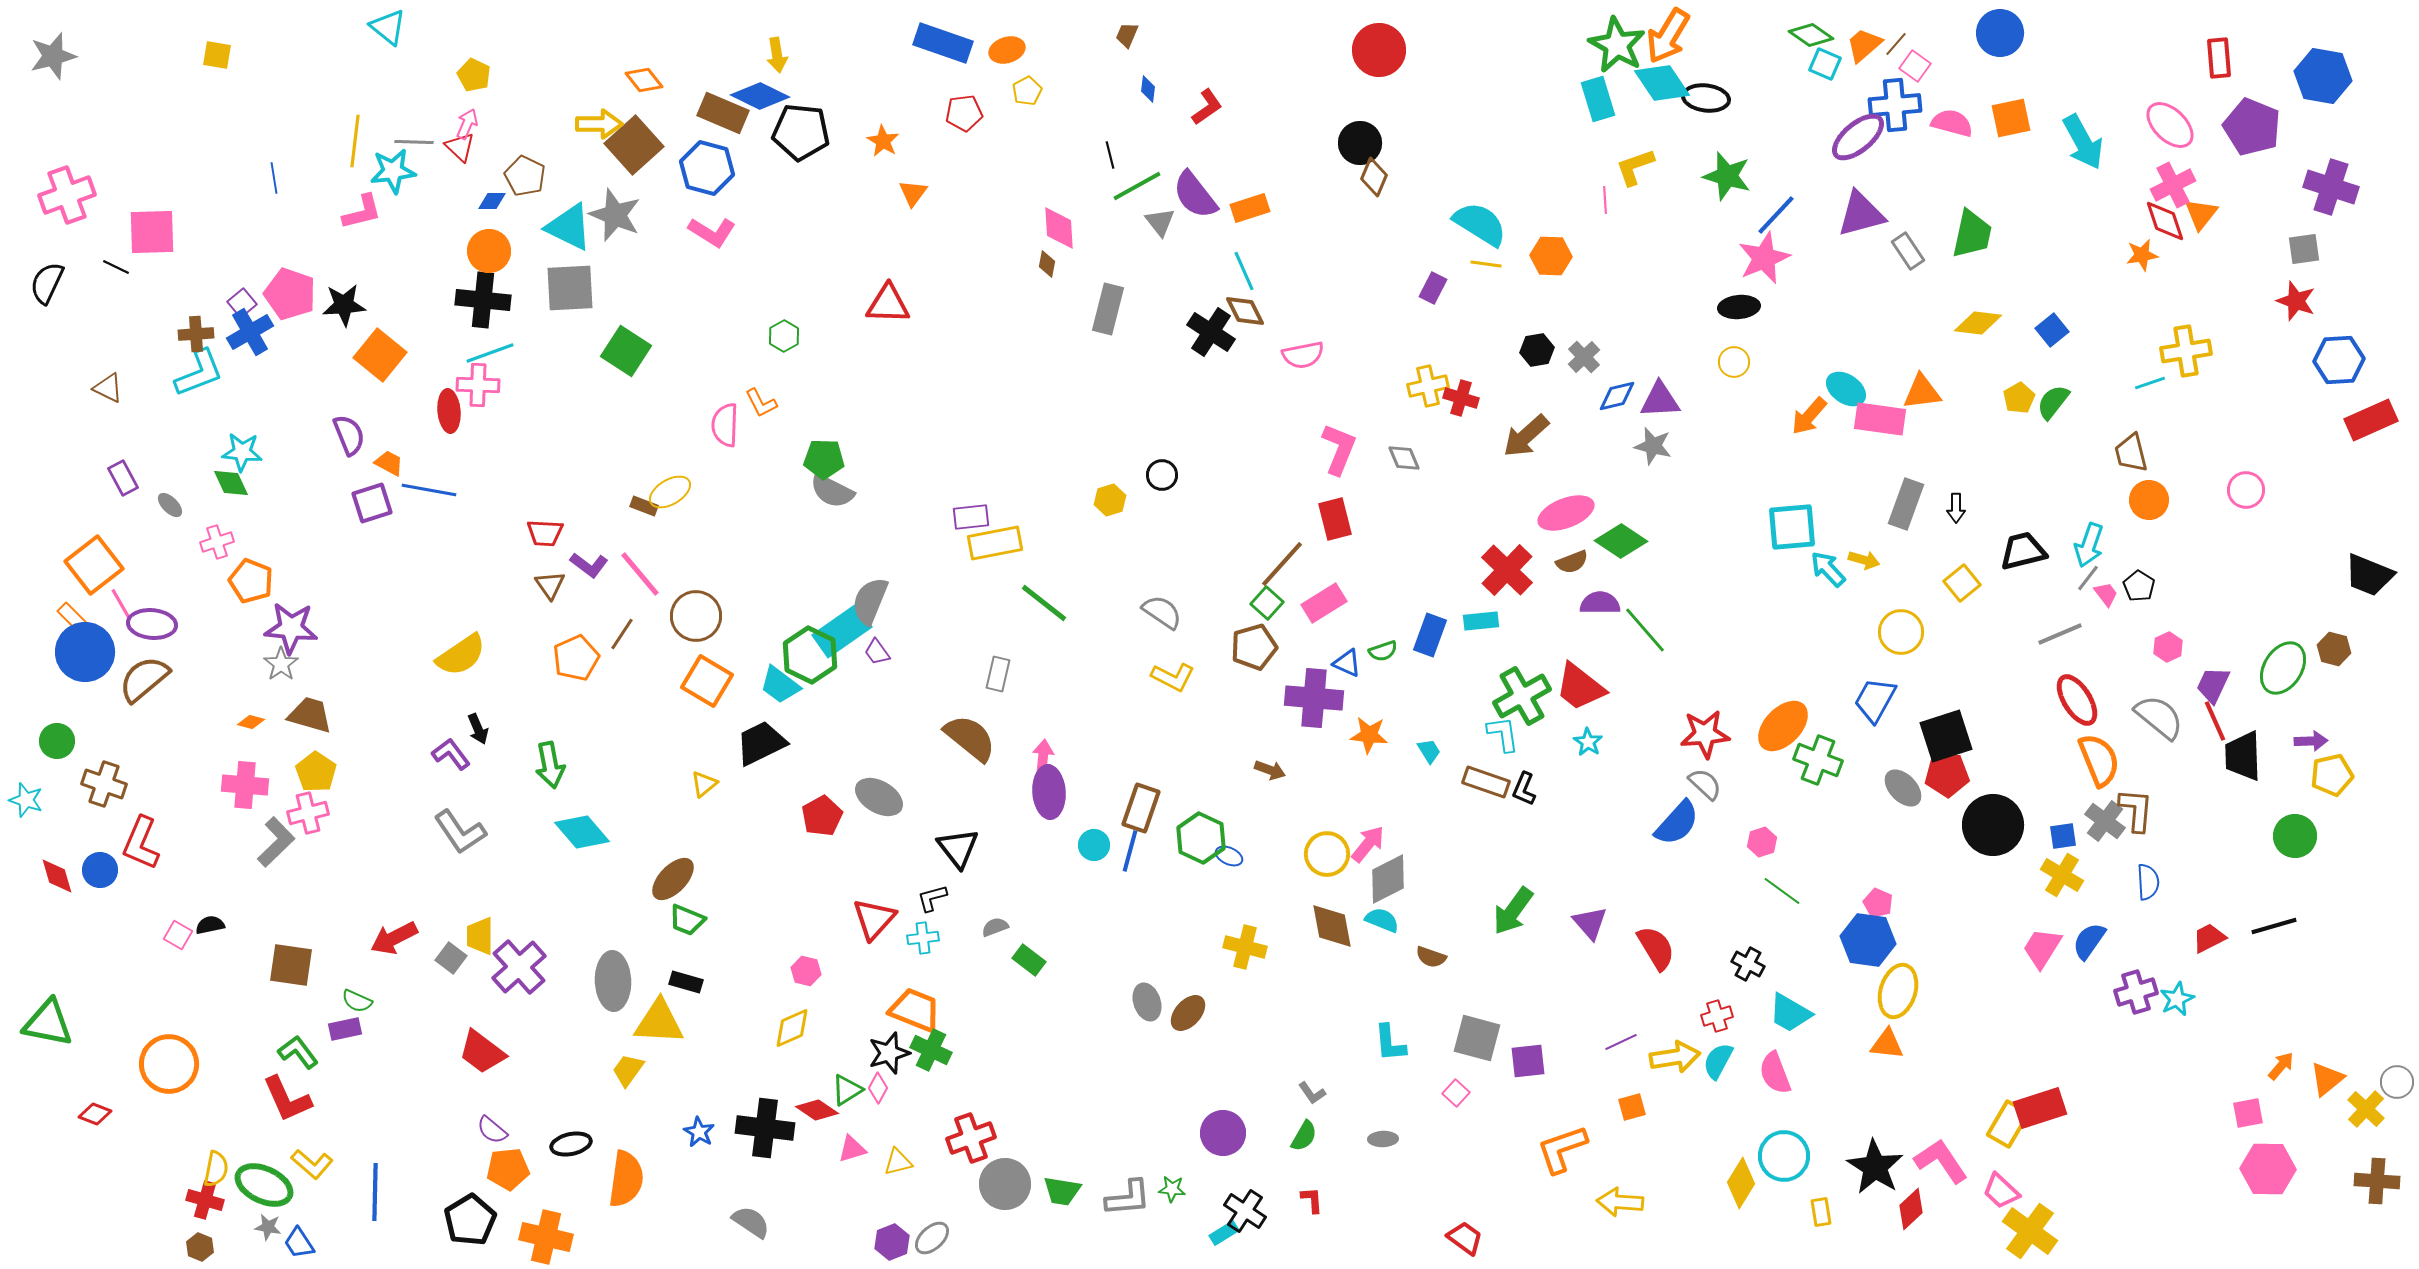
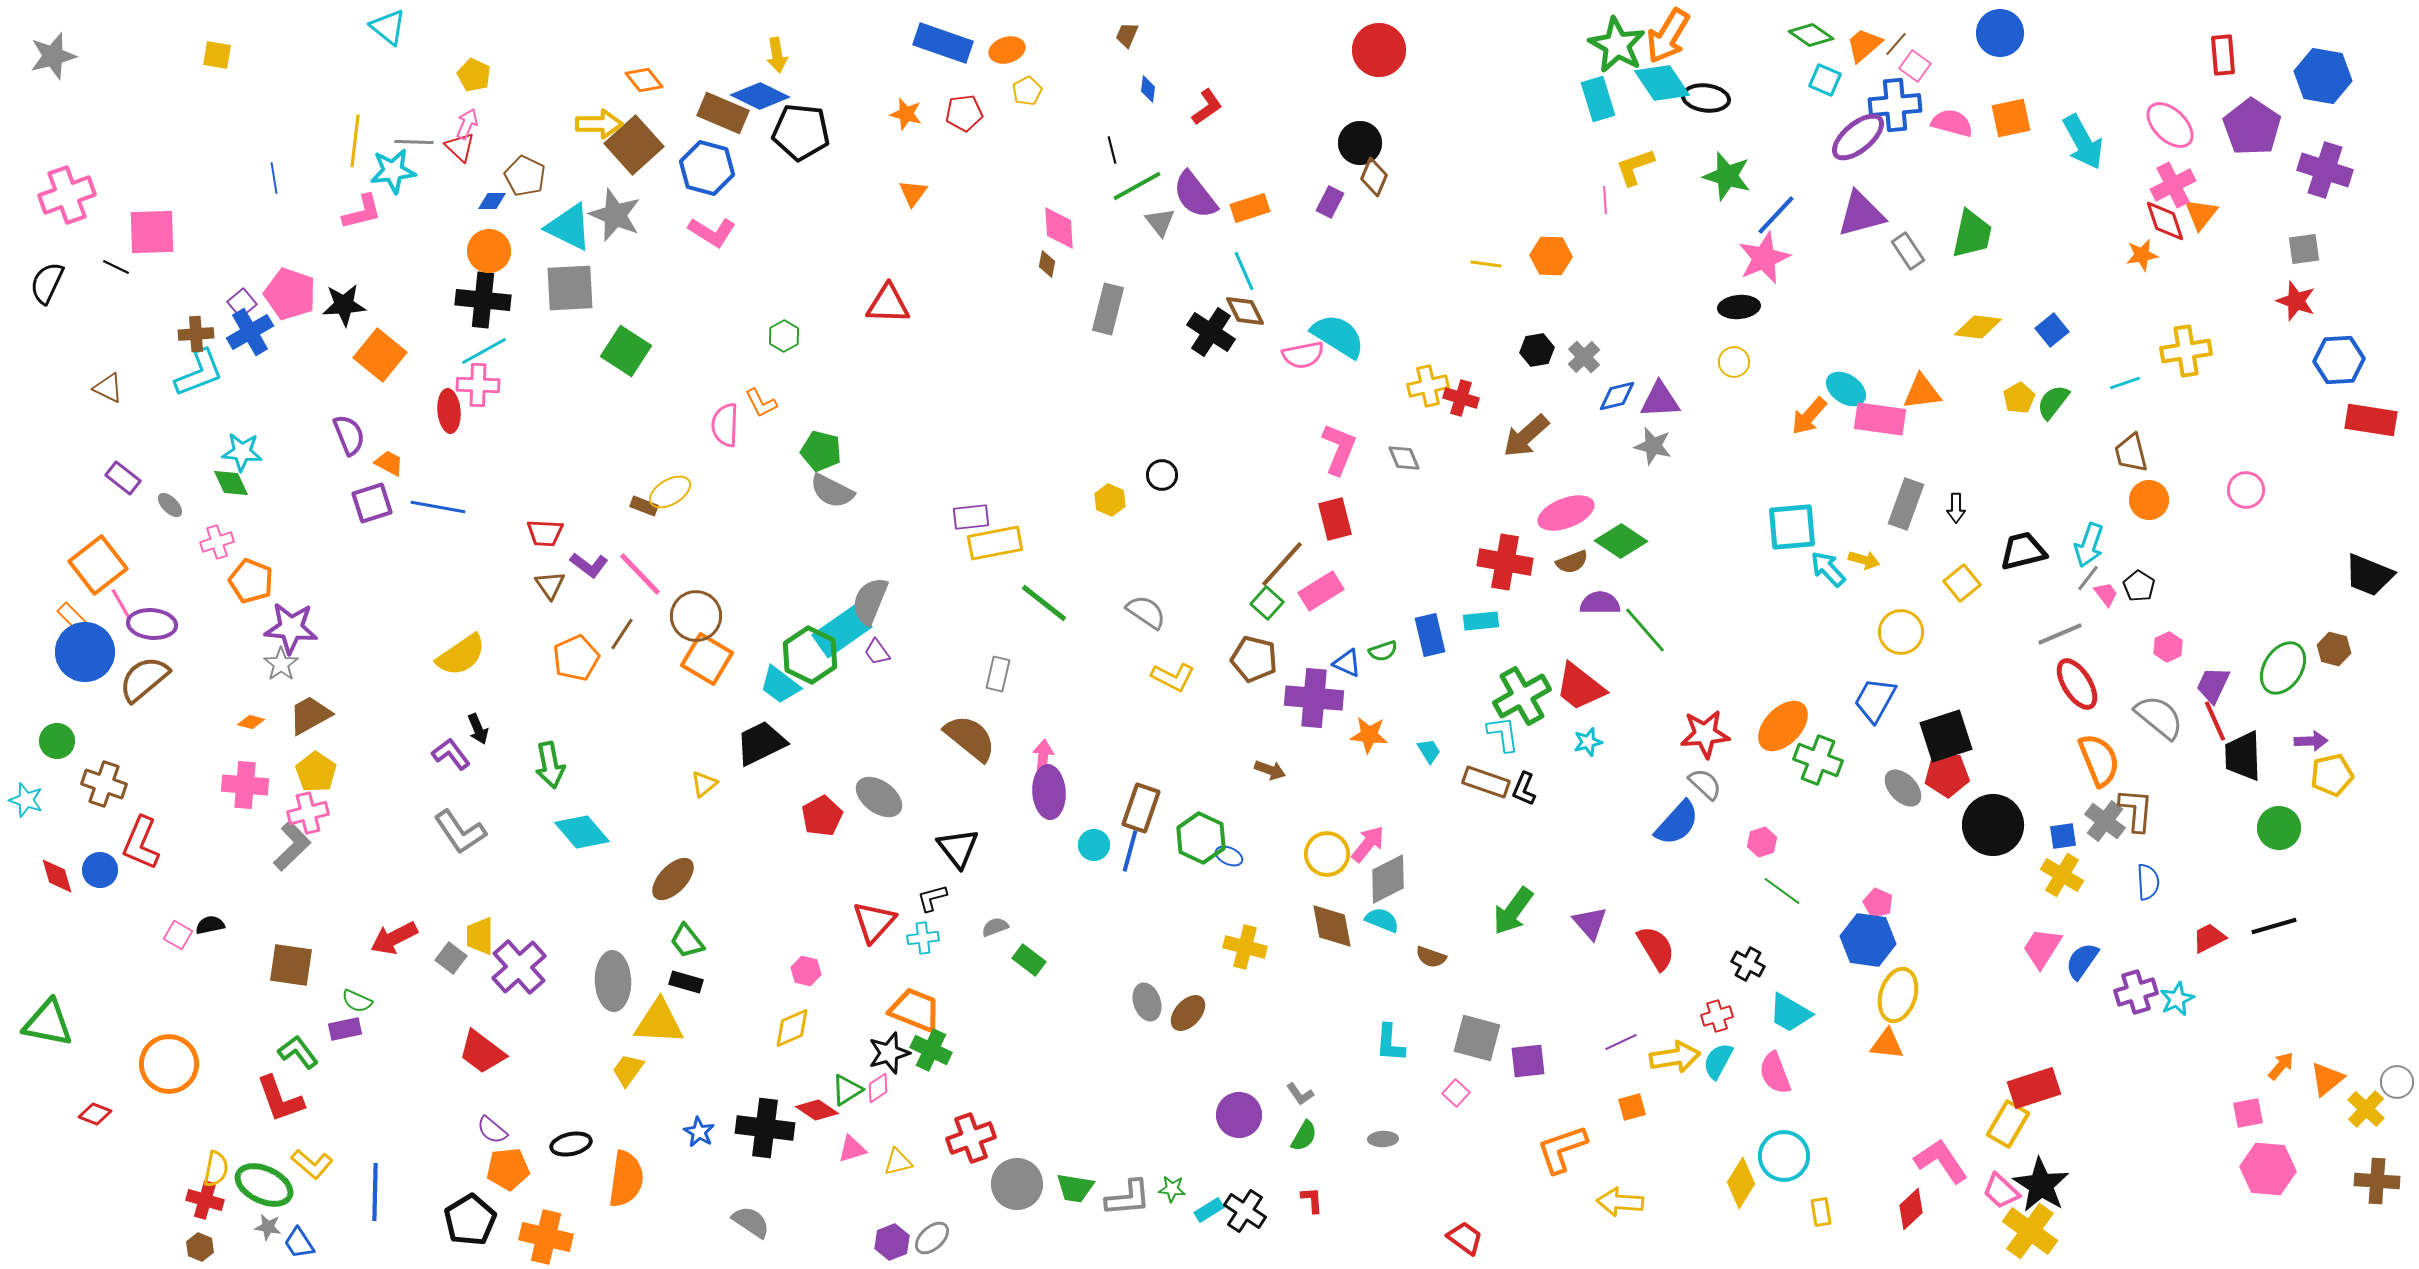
red rectangle at (2219, 58): moved 4 px right, 3 px up
cyan square at (1825, 64): moved 16 px down
purple pentagon at (2252, 127): rotated 12 degrees clockwise
orange star at (883, 141): moved 23 px right, 27 px up; rotated 16 degrees counterclockwise
black line at (1110, 155): moved 2 px right, 5 px up
purple cross at (2331, 187): moved 6 px left, 17 px up
cyan semicircle at (1480, 224): moved 142 px left, 112 px down
purple rectangle at (1433, 288): moved 103 px left, 86 px up
yellow diamond at (1978, 323): moved 4 px down
cyan line at (490, 353): moved 6 px left, 2 px up; rotated 9 degrees counterclockwise
cyan line at (2150, 383): moved 25 px left
red rectangle at (2371, 420): rotated 33 degrees clockwise
green pentagon at (824, 459): moved 3 px left, 8 px up; rotated 12 degrees clockwise
purple rectangle at (123, 478): rotated 24 degrees counterclockwise
blue line at (429, 490): moved 9 px right, 17 px down
yellow hexagon at (1110, 500): rotated 20 degrees counterclockwise
orange square at (94, 565): moved 4 px right
red cross at (1507, 570): moved 2 px left, 8 px up; rotated 34 degrees counterclockwise
pink line at (640, 574): rotated 4 degrees counterclockwise
pink rectangle at (1324, 603): moved 3 px left, 12 px up
gray semicircle at (1162, 612): moved 16 px left
blue rectangle at (1430, 635): rotated 33 degrees counterclockwise
brown pentagon at (1254, 647): moved 12 px down; rotated 30 degrees clockwise
orange square at (707, 681): moved 22 px up
red ellipse at (2077, 700): moved 16 px up
brown trapezoid at (310, 715): rotated 45 degrees counterclockwise
cyan star at (1588, 742): rotated 24 degrees clockwise
gray ellipse at (879, 797): rotated 6 degrees clockwise
green circle at (2295, 836): moved 16 px left, 8 px up
gray L-shape at (276, 842): moved 16 px right, 4 px down
red triangle at (874, 919): moved 3 px down
green trapezoid at (687, 920): moved 21 px down; rotated 30 degrees clockwise
blue semicircle at (2089, 941): moved 7 px left, 20 px down
yellow ellipse at (1898, 991): moved 4 px down
cyan L-shape at (1390, 1043): rotated 9 degrees clockwise
pink diamond at (878, 1088): rotated 28 degrees clockwise
gray L-shape at (1312, 1093): moved 12 px left, 1 px down
red L-shape at (287, 1099): moved 7 px left; rotated 4 degrees clockwise
red rectangle at (2040, 1108): moved 6 px left, 20 px up
purple circle at (1223, 1133): moved 16 px right, 18 px up
black star at (1875, 1167): moved 166 px right, 18 px down
pink hexagon at (2268, 1169): rotated 4 degrees clockwise
gray circle at (1005, 1184): moved 12 px right
green trapezoid at (1062, 1191): moved 13 px right, 3 px up
cyan rectangle at (1224, 1233): moved 15 px left, 23 px up
